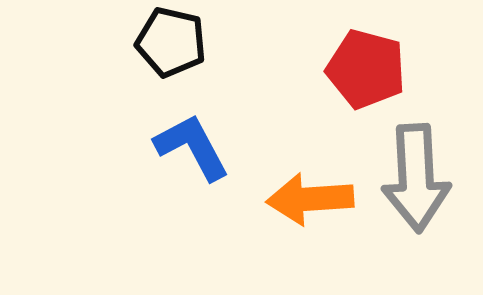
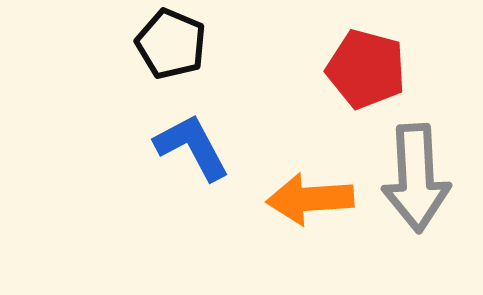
black pentagon: moved 2 px down; rotated 10 degrees clockwise
